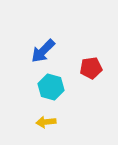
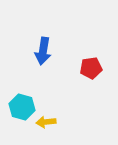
blue arrow: rotated 36 degrees counterclockwise
cyan hexagon: moved 29 px left, 20 px down
